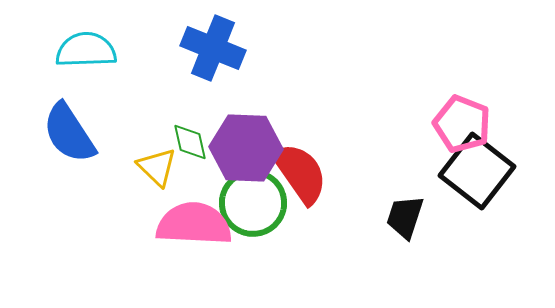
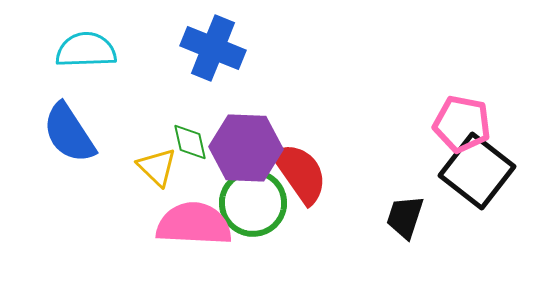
pink pentagon: rotated 10 degrees counterclockwise
